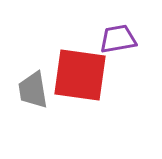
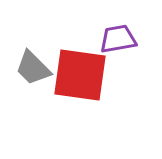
gray trapezoid: moved 22 px up; rotated 36 degrees counterclockwise
